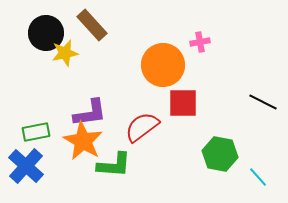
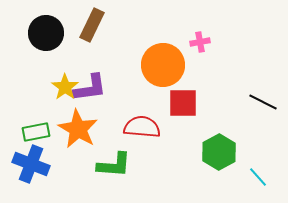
brown rectangle: rotated 68 degrees clockwise
yellow star: moved 34 px down; rotated 24 degrees counterclockwise
purple L-shape: moved 25 px up
red semicircle: rotated 42 degrees clockwise
orange star: moved 5 px left, 12 px up
green hexagon: moved 1 px left, 2 px up; rotated 20 degrees clockwise
blue cross: moved 5 px right, 2 px up; rotated 21 degrees counterclockwise
